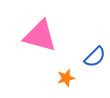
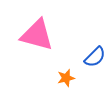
pink triangle: moved 3 px left, 1 px up
